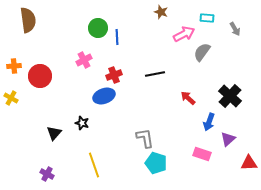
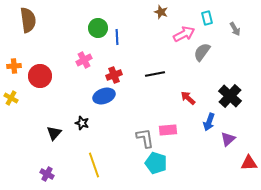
cyan rectangle: rotated 72 degrees clockwise
pink rectangle: moved 34 px left, 24 px up; rotated 24 degrees counterclockwise
